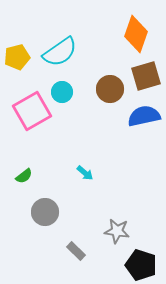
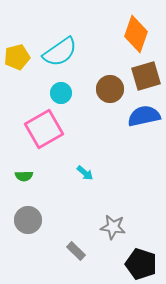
cyan circle: moved 1 px left, 1 px down
pink square: moved 12 px right, 18 px down
green semicircle: rotated 36 degrees clockwise
gray circle: moved 17 px left, 8 px down
gray star: moved 4 px left, 4 px up
black pentagon: moved 1 px up
